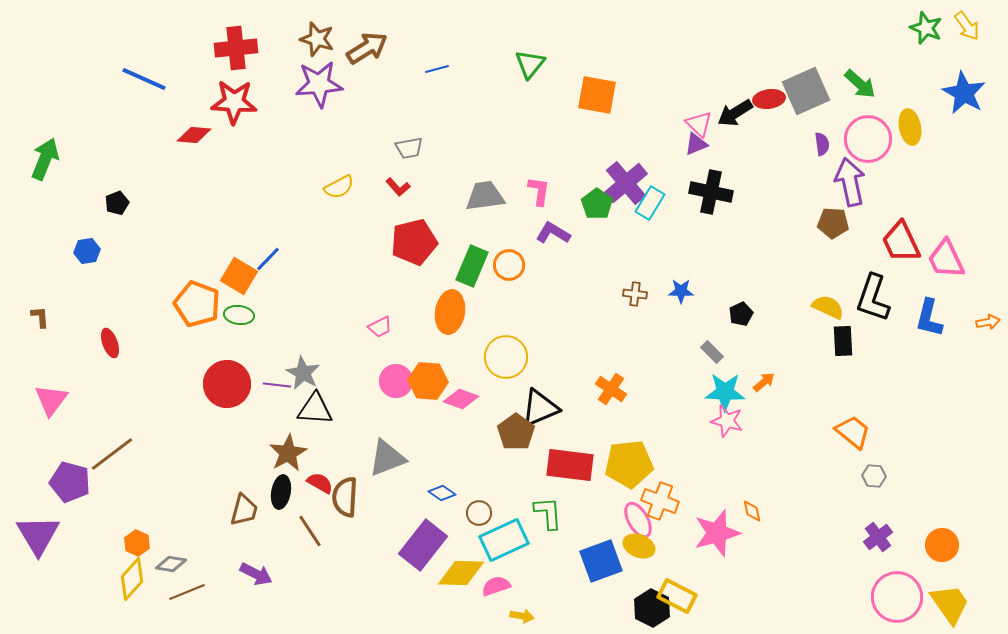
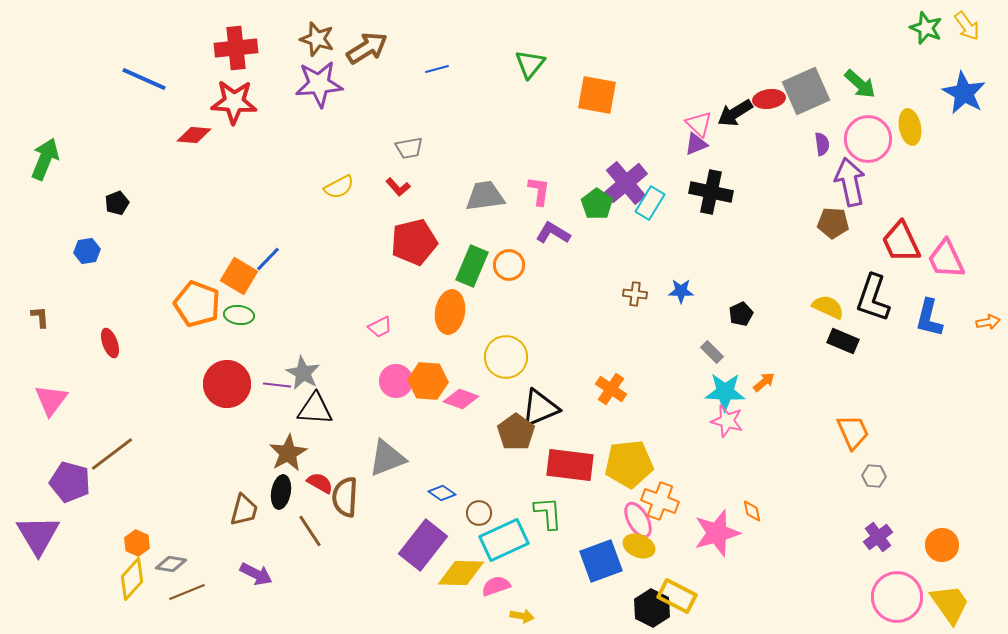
black rectangle at (843, 341): rotated 64 degrees counterclockwise
orange trapezoid at (853, 432): rotated 27 degrees clockwise
